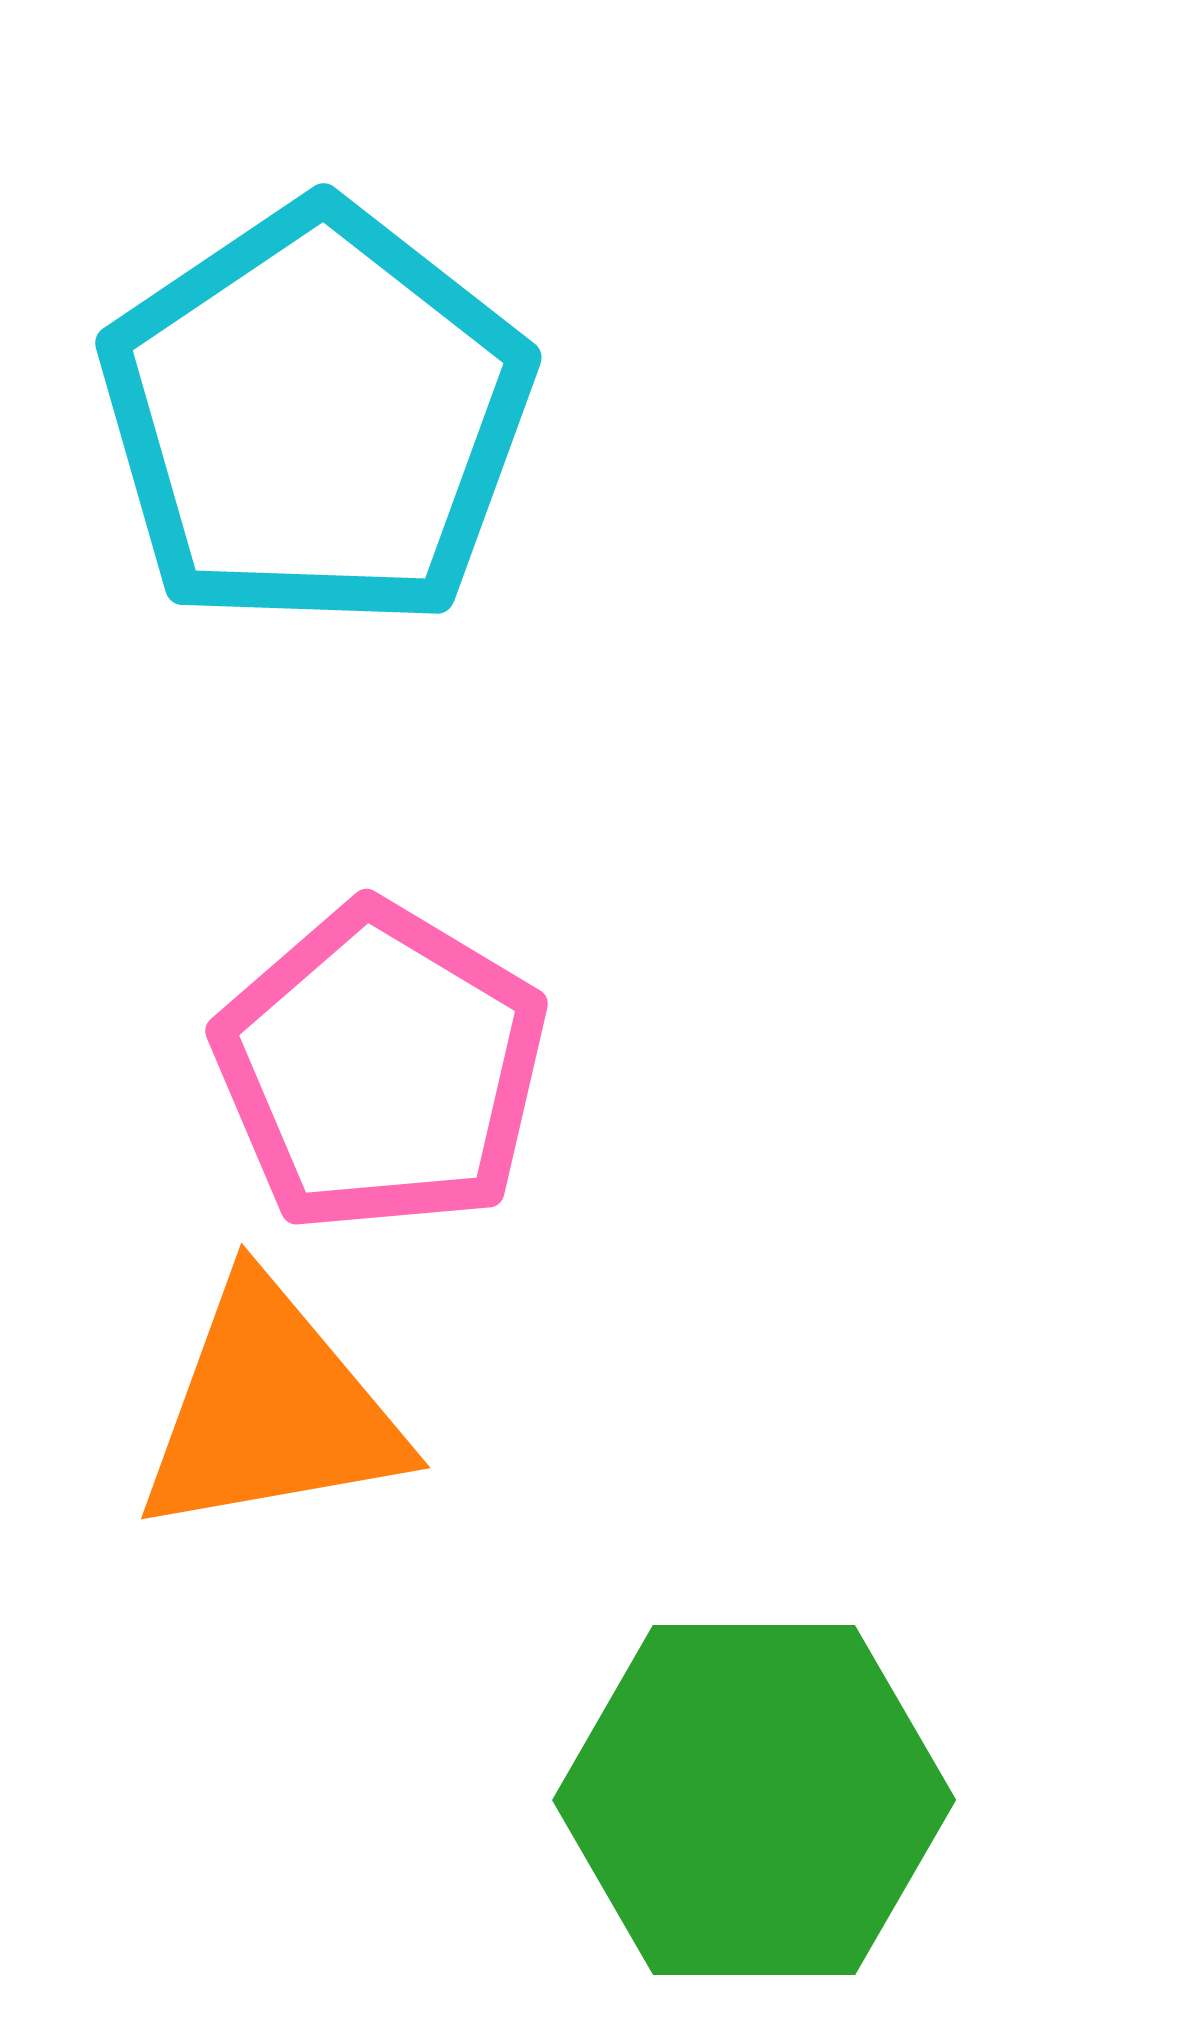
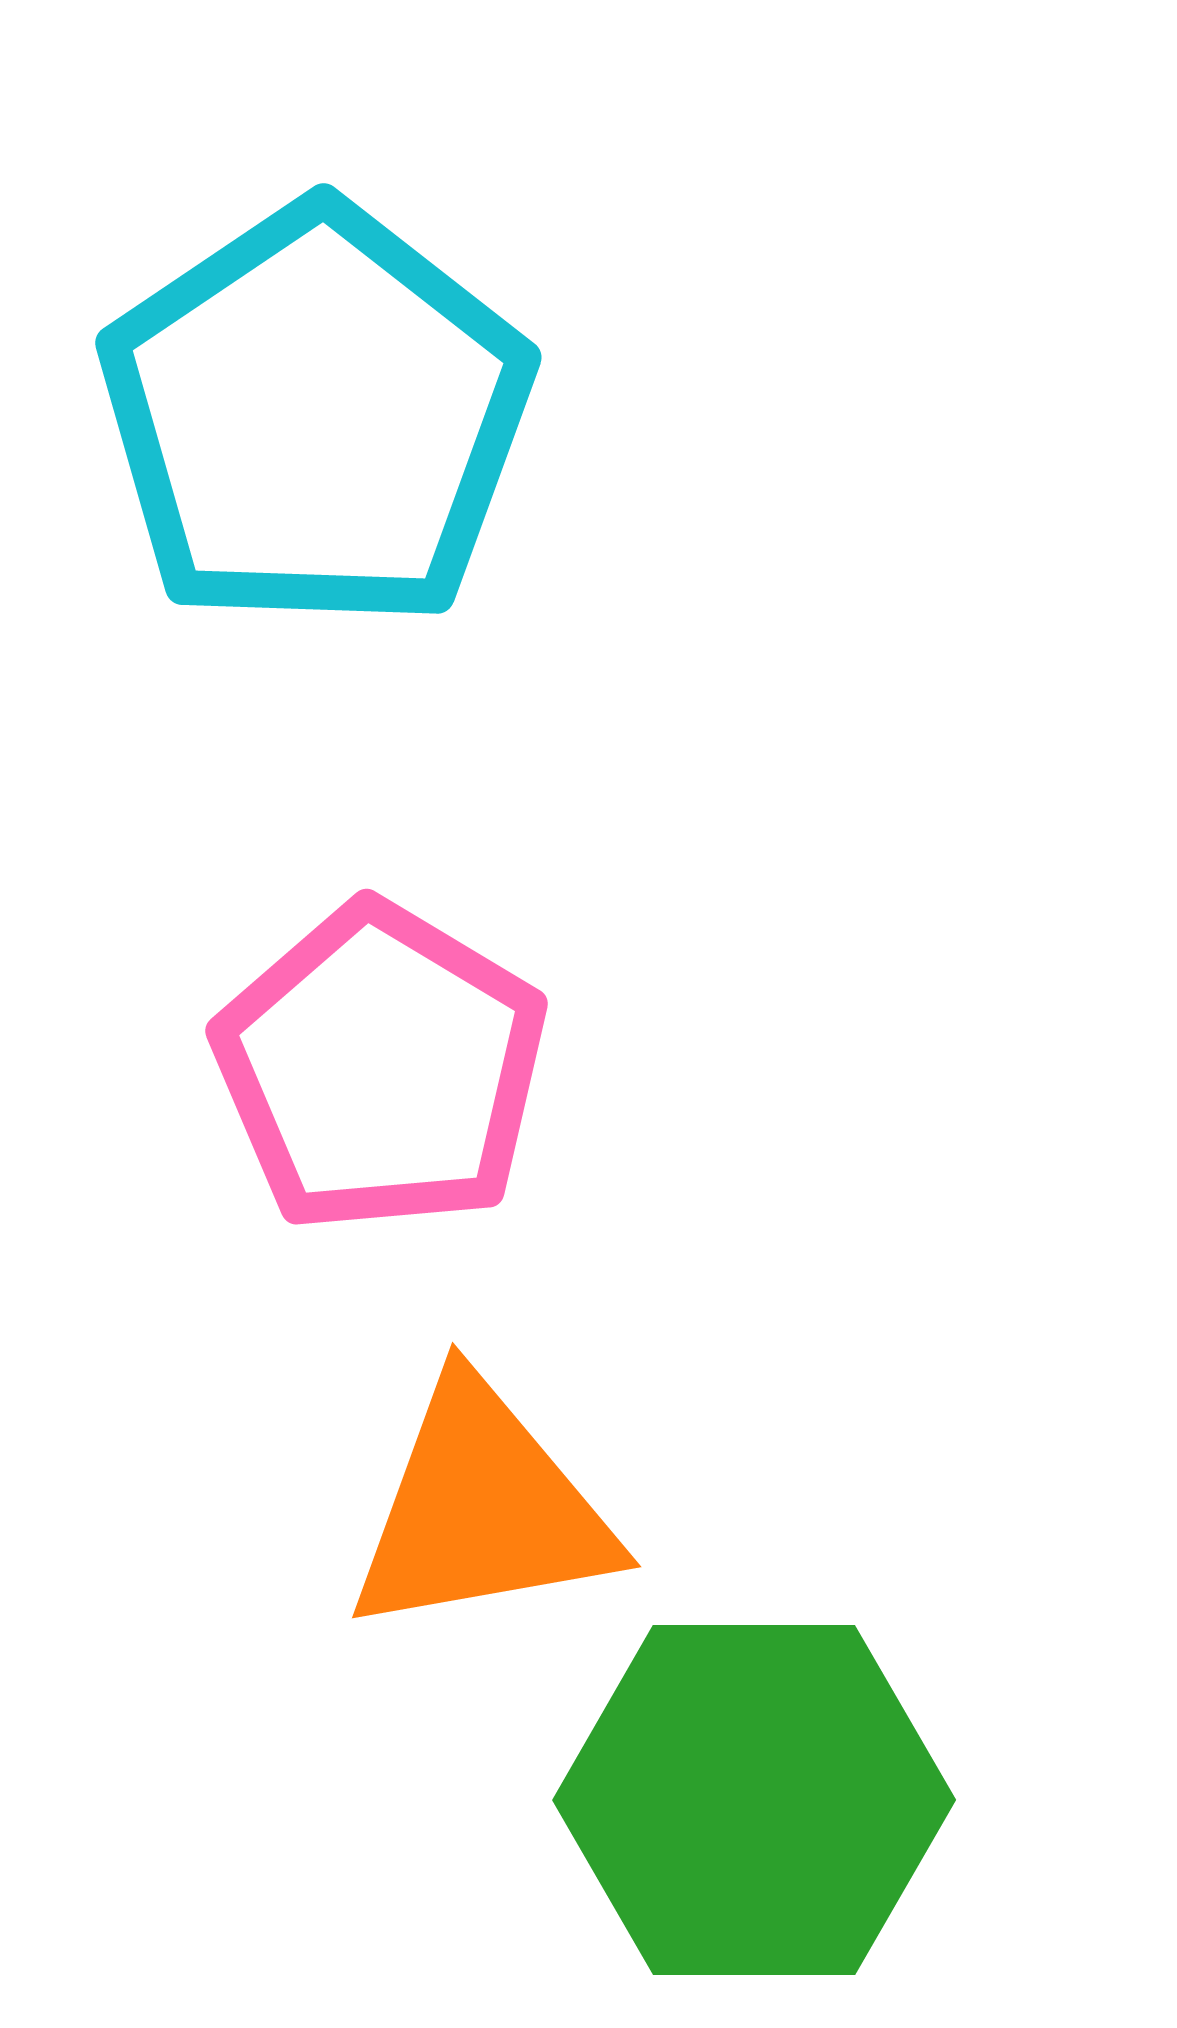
orange triangle: moved 211 px right, 99 px down
